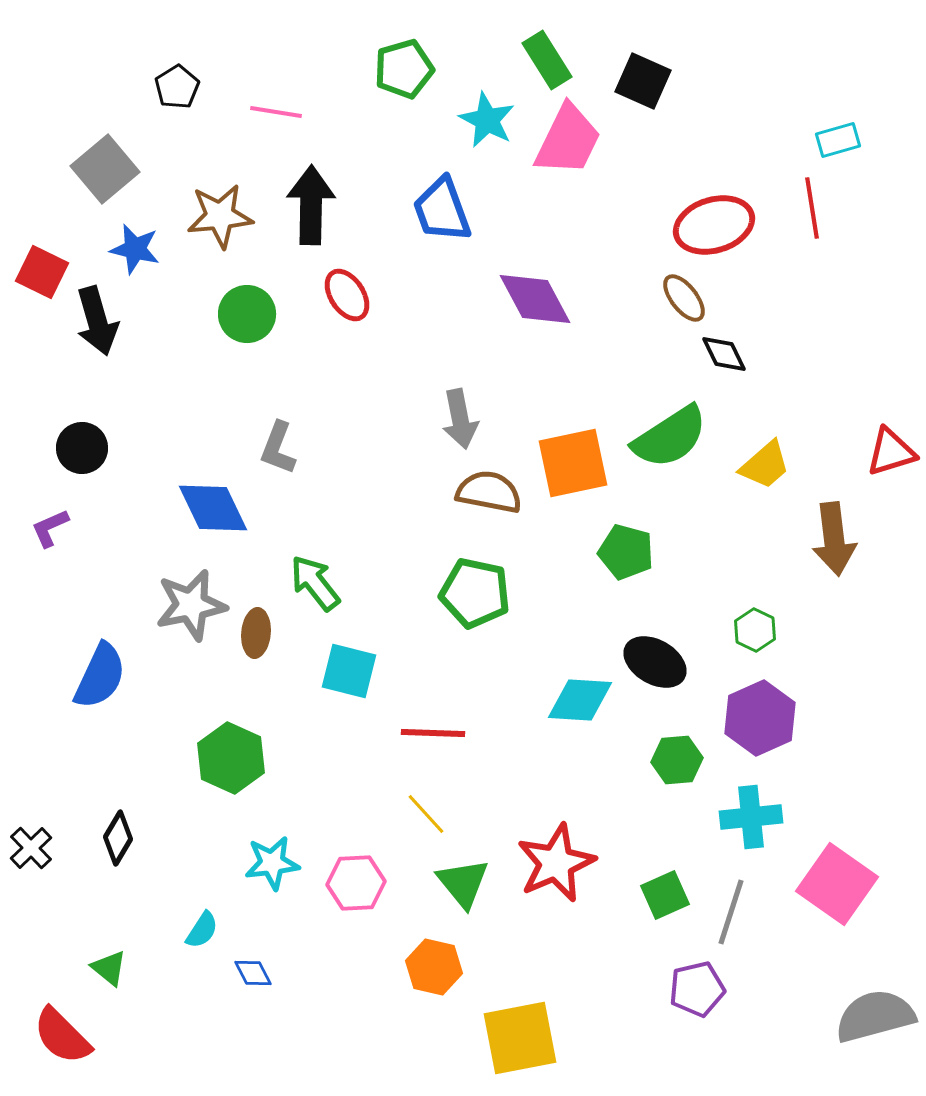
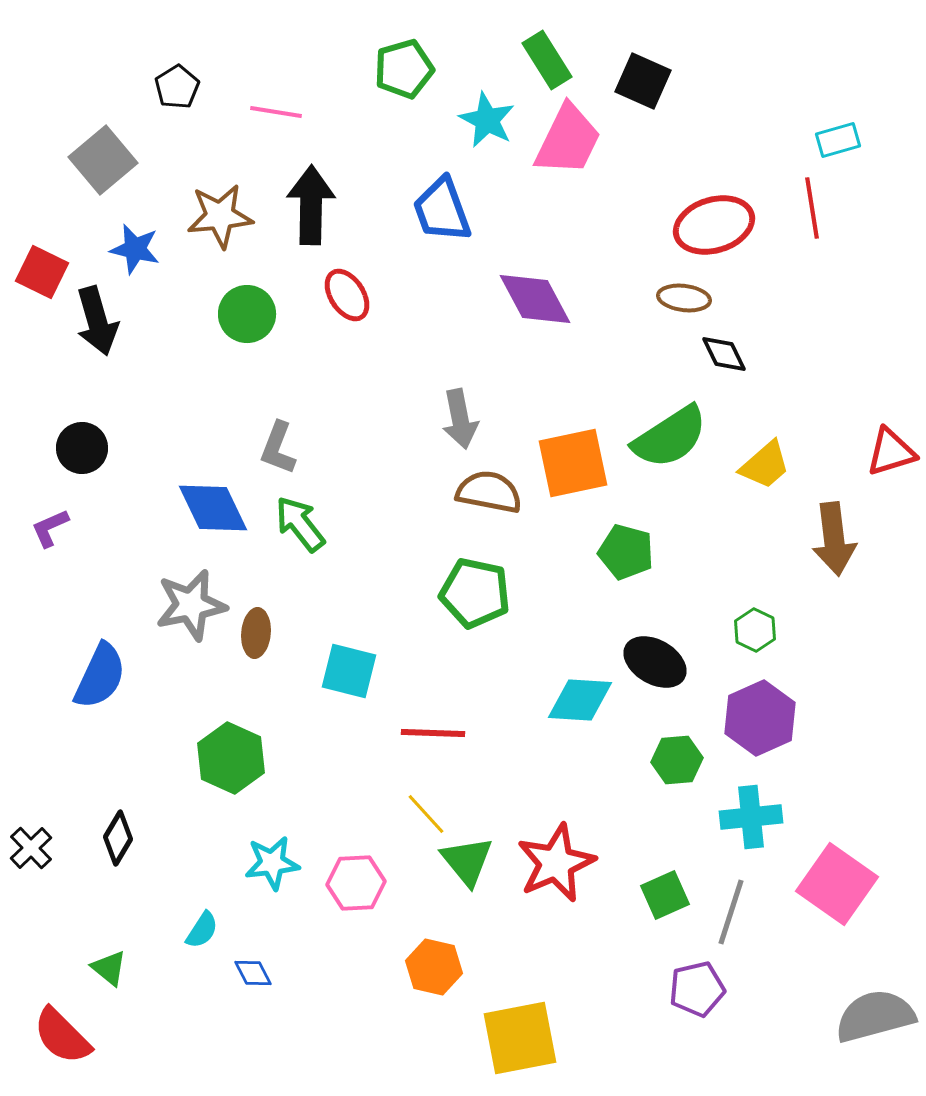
gray square at (105, 169): moved 2 px left, 9 px up
brown ellipse at (684, 298): rotated 45 degrees counterclockwise
green arrow at (315, 583): moved 15 px left, 59 px up
green triangle at (463, 883): moved 4 px right, 22 px up
